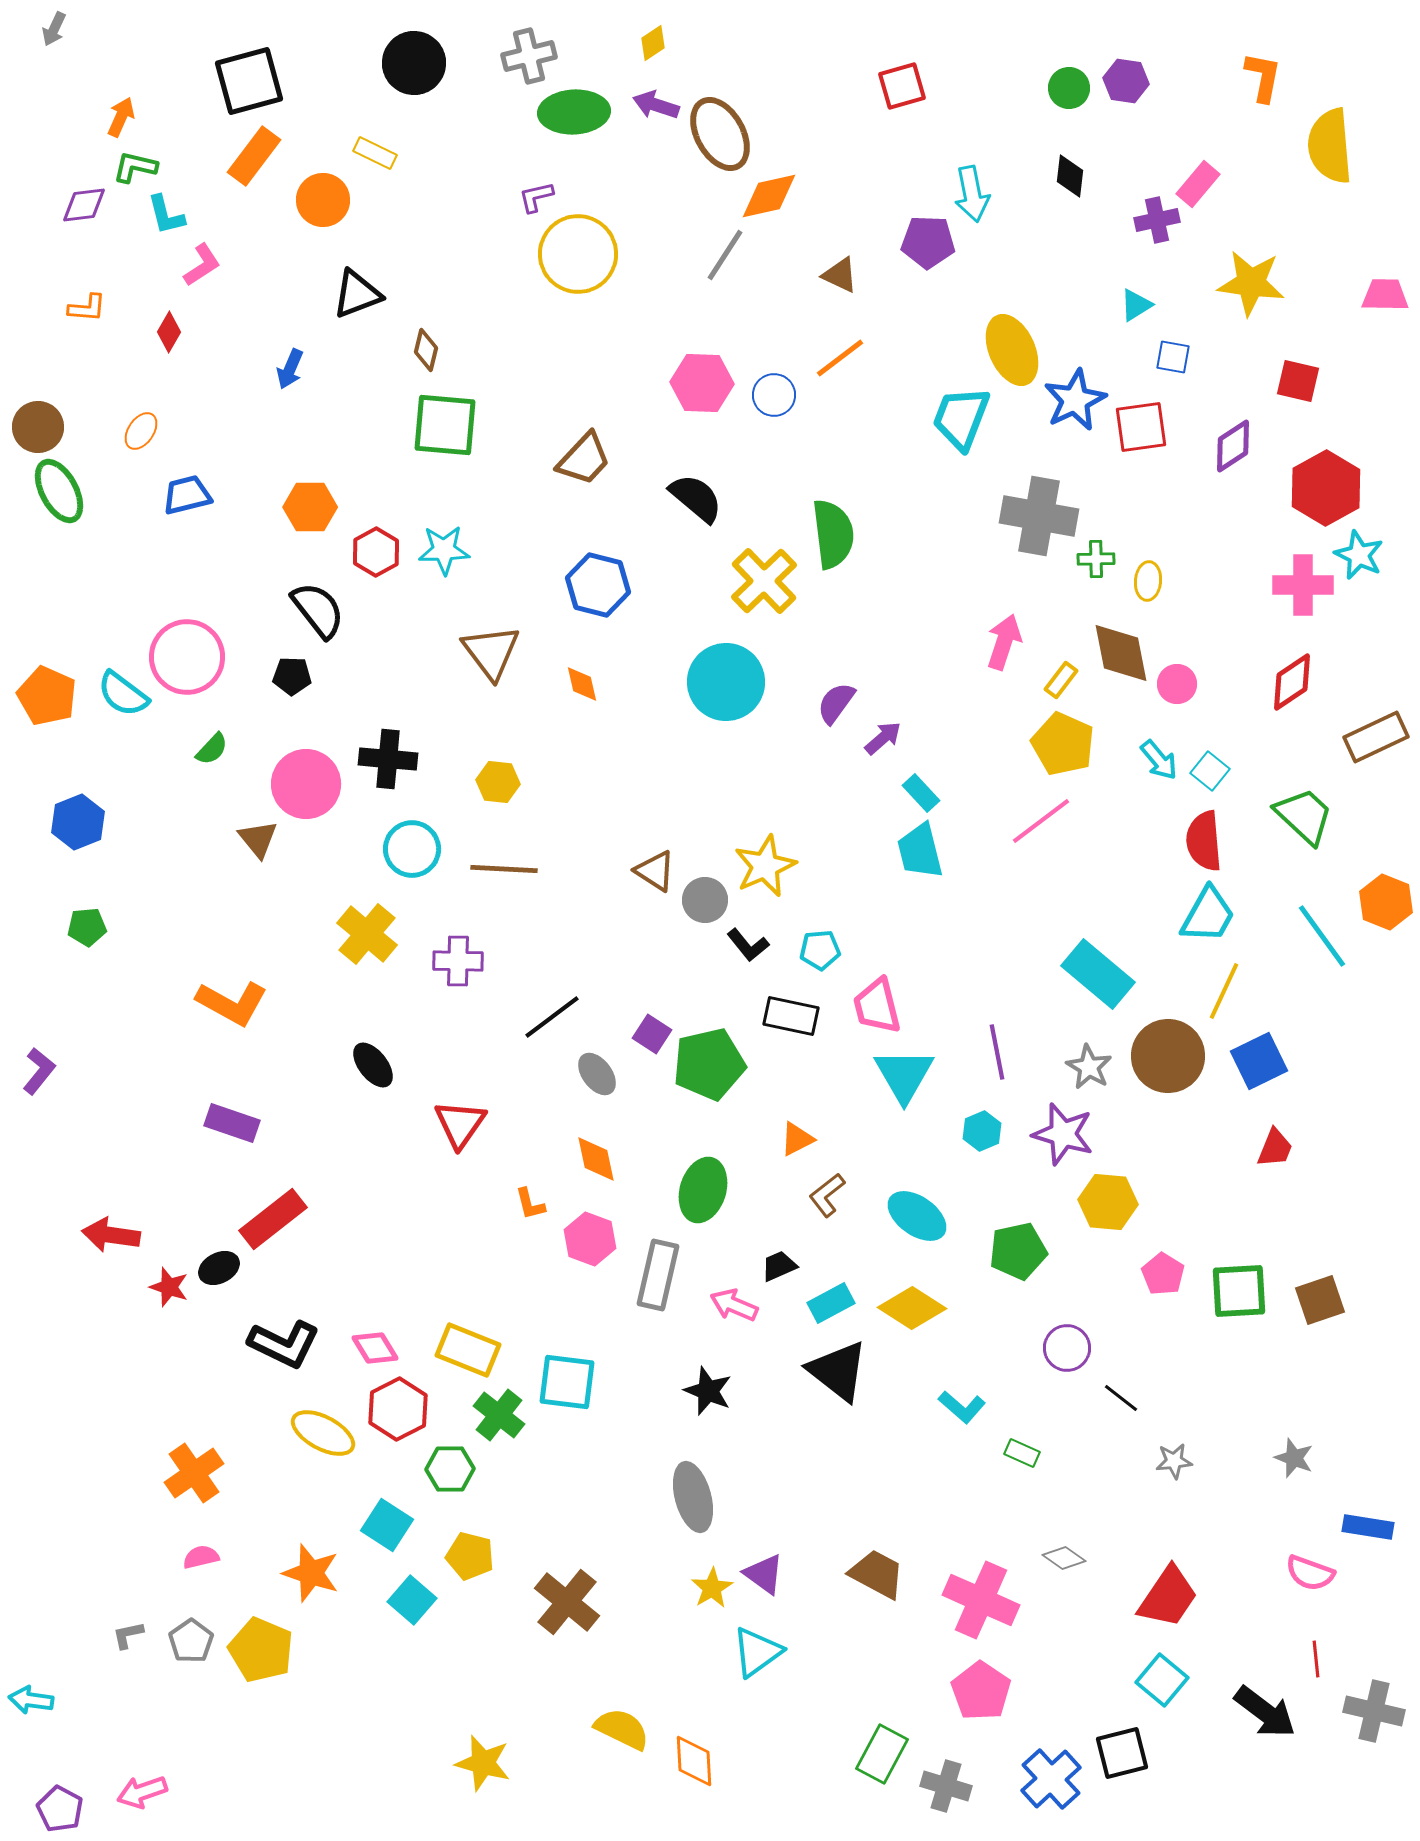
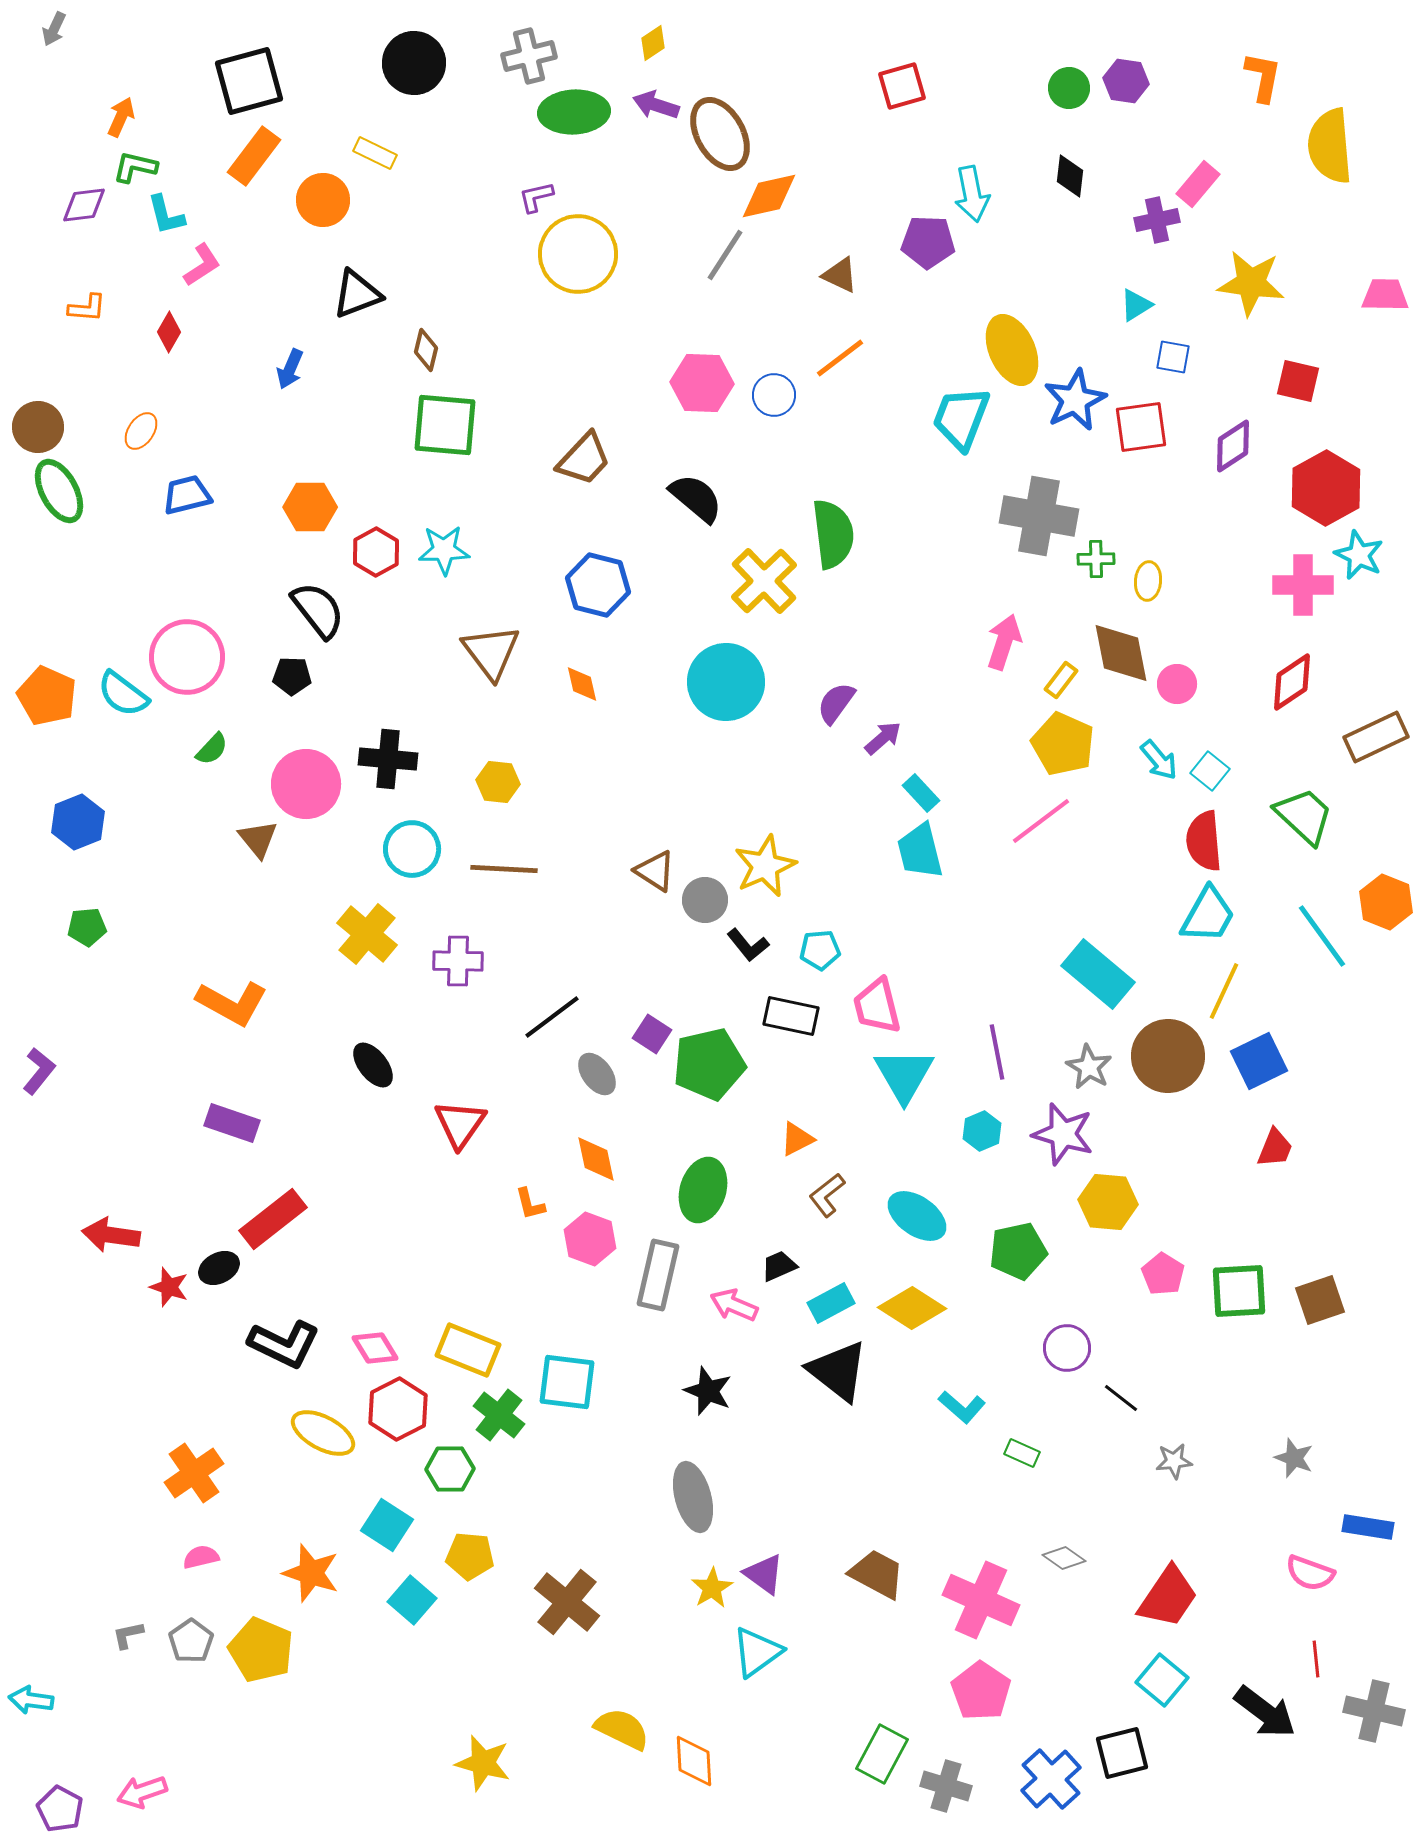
yellow pentagon at (470, 1556): rotated 9 degrees counterclockwise
